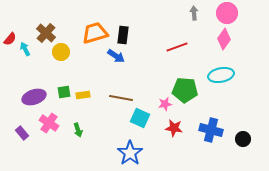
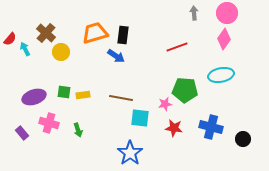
green square: rotated 16 degrees clockwise
cyan square: rotated 18 degrees counterclockwise
pink cross: rotated 18 degrees counterclockwise
blue cross: moved 3 px up
